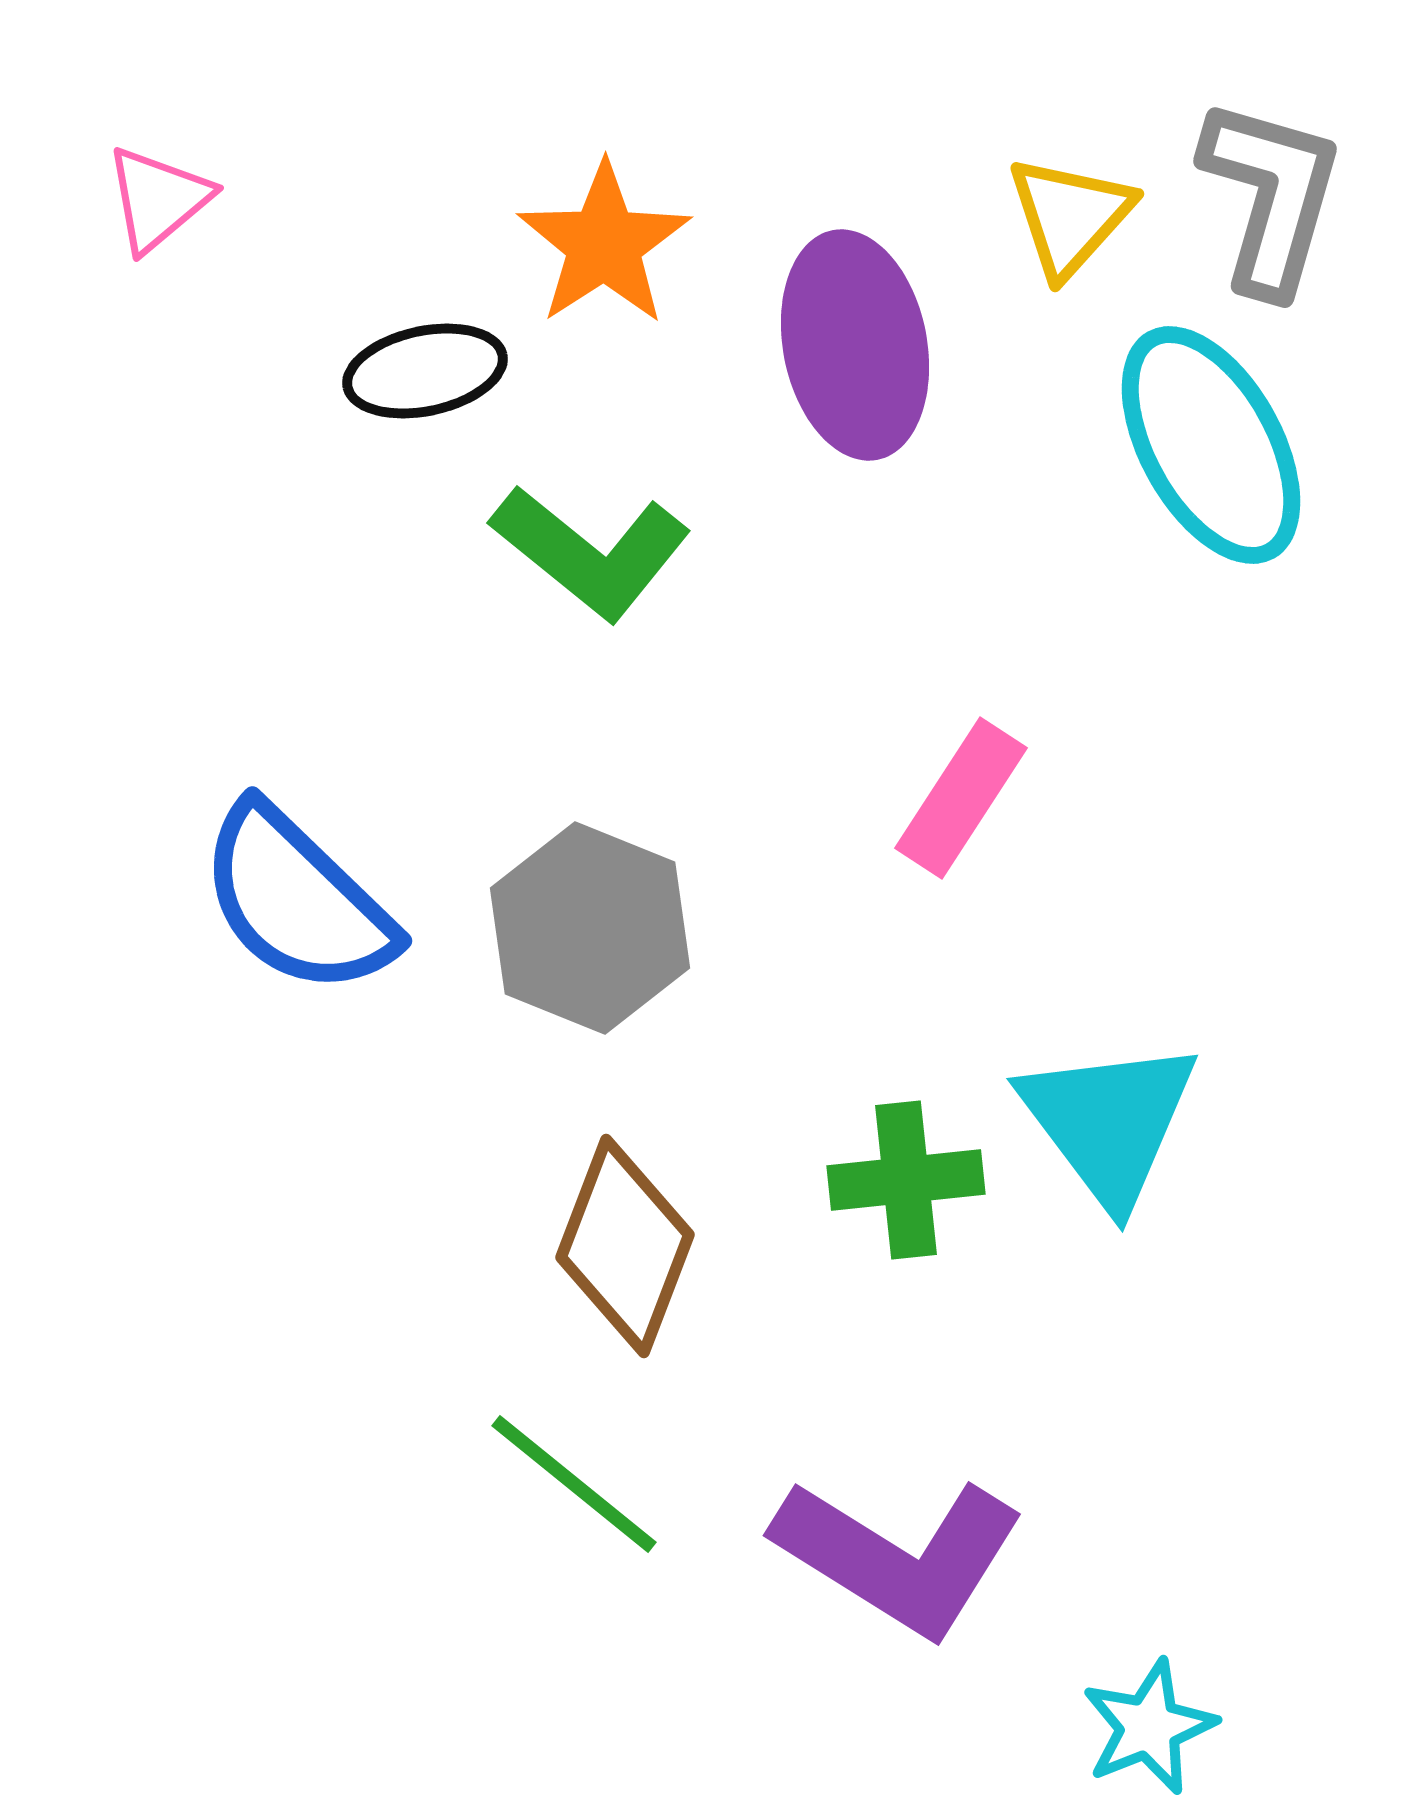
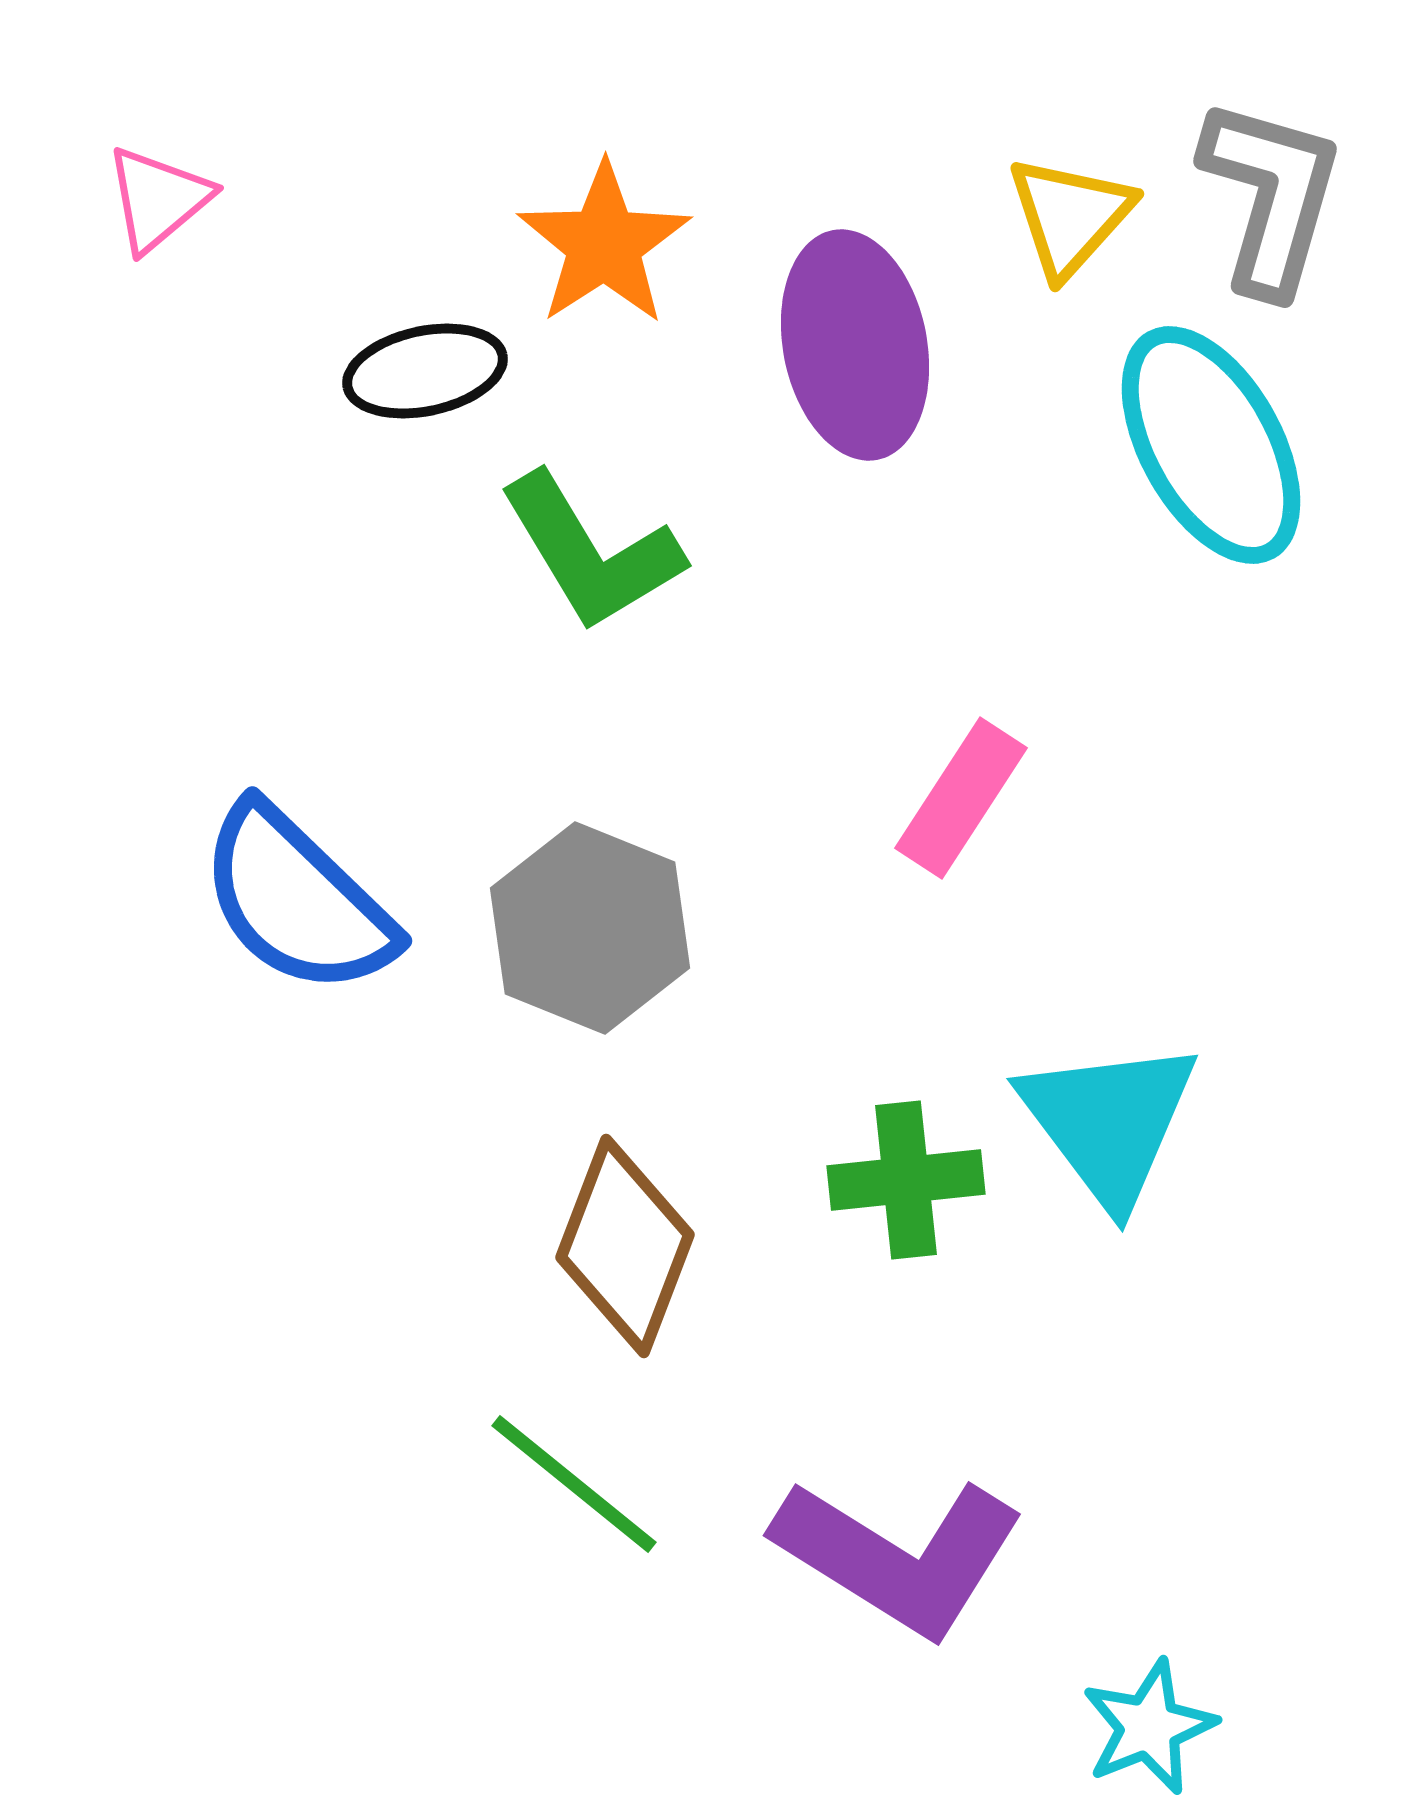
green L-shape: rotated 20 degrees clockwise
